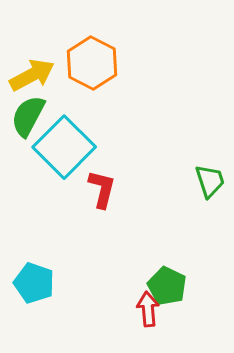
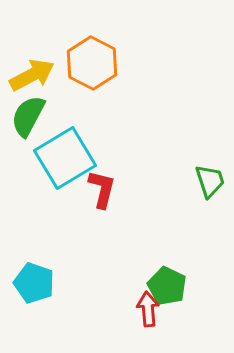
cyan square: moved 1 px right, 11 px down; rotated 14 degrees clockwise
